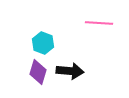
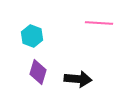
cyan hexagon: moved 11 px left, 7 px up
black arrow: moved 8 px right, 8 px down
